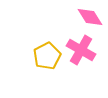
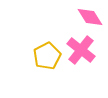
pink cross: rotated 8 degrees clockwise
